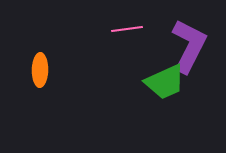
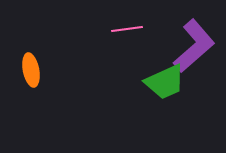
purple L-shape: moved 5 px right; rotated 22 degrees clockwise
orange ellipse: moved 9 px left; rotated 12 degrees counterclockwise
